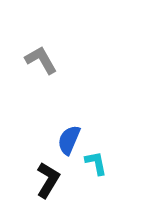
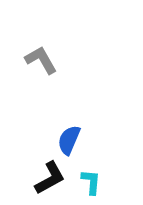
cyan L-shape: moved 5 px left, 19 px down; rotated 16 degrees clockwise
black L-shape: moved 2 px right, 2 px up; rotated 30 degrees clockwise
